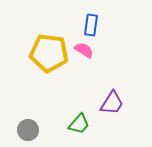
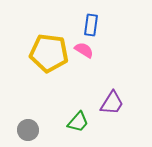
green trapezoid: moved 1 px left, 2 px up
